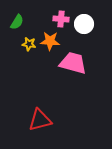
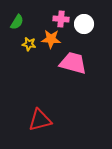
orange star: moved 1 px right, 2 px up
